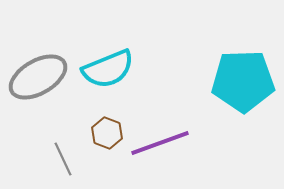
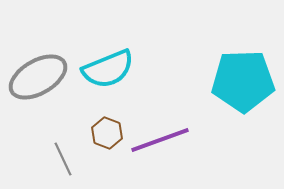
purple line: moved 3 px up
